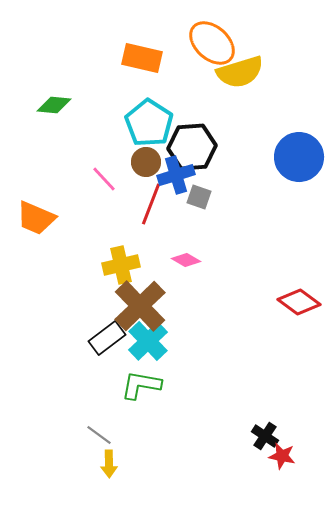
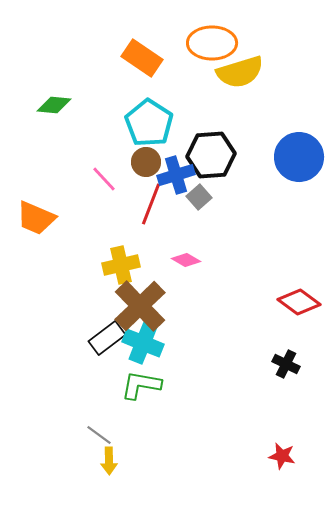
orange ellipse: rotated 42 degrees counterclockwise
orange rectangle: rotated 21 degrees clockwise
black hexagon: moved 19 px right, 8 px down
gray square: rotated 30 degrees clockwise
cyan cross: moved 5 px left, 2 px down; rotated 24 degrees counterclockwise
black cross: moved 21 px right, 72 px up; rotated 8 degrees counterclockwise
yellow arrow: moved 3 px up
